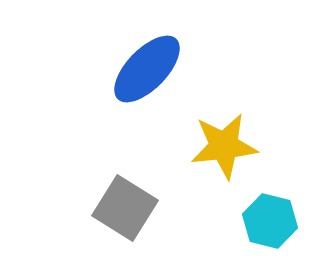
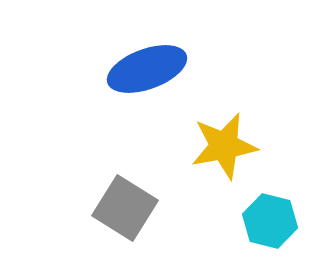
blue ellipse: rotated 26 degrees clockwise
yellow star: rotated 4 degrees counterclockwise
